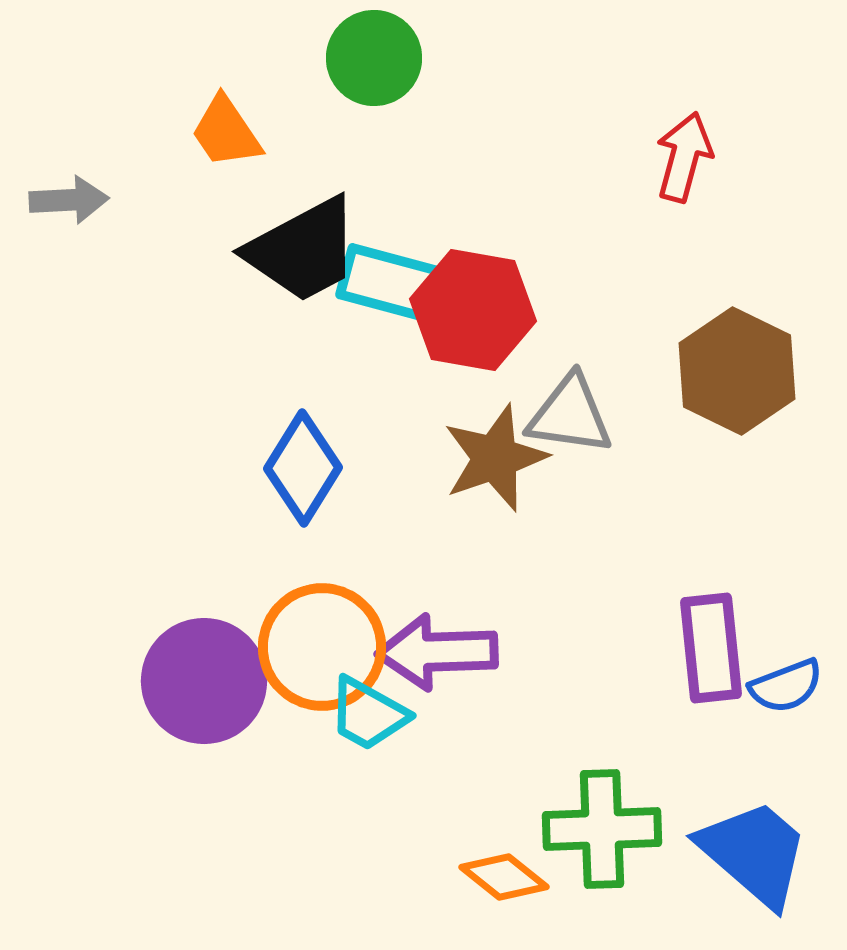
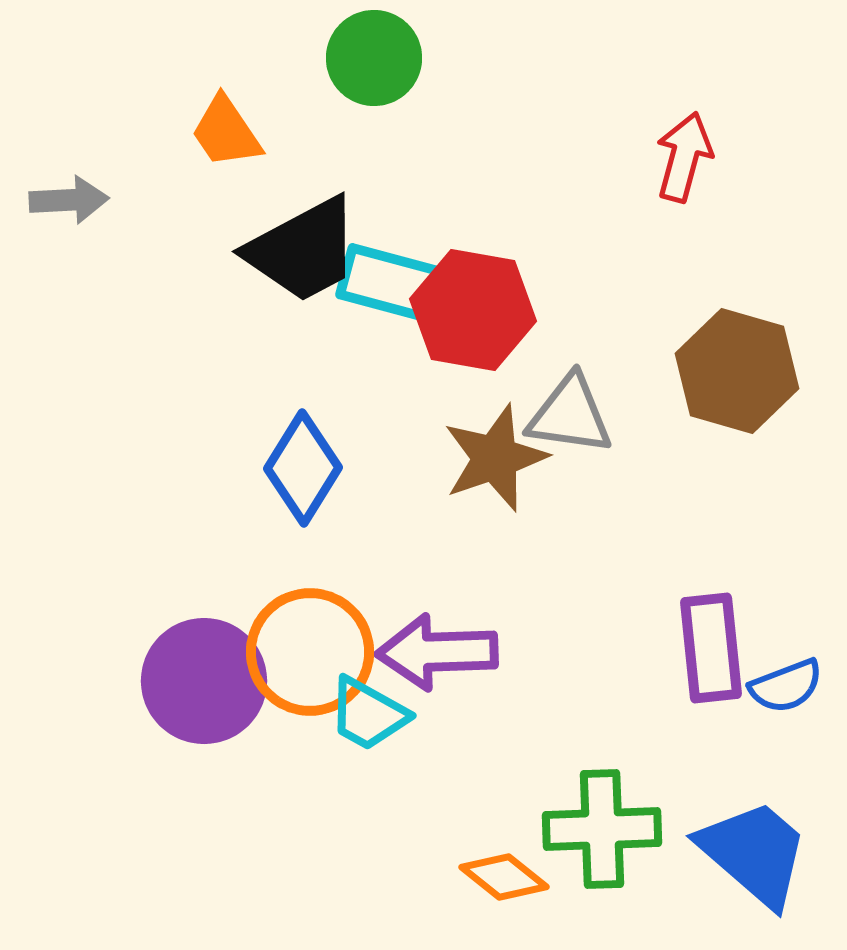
brown hexagon: rotated 10 degrees counterclockwise
orange circle: moved 12 px left, 5 px down
